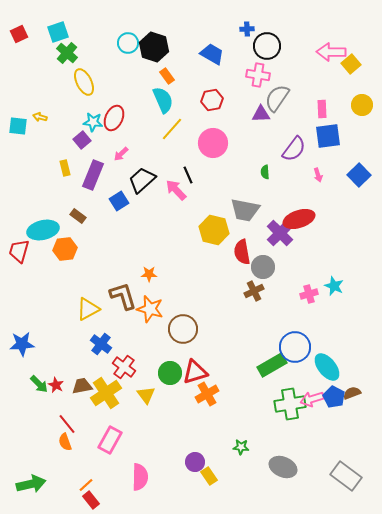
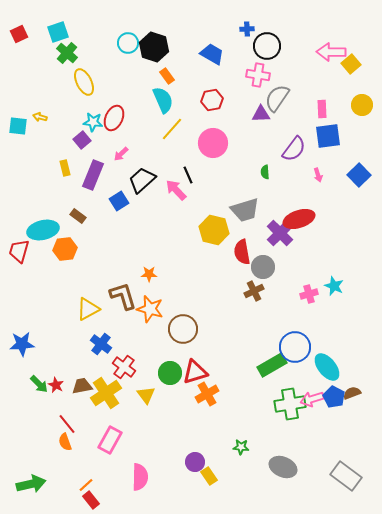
gray trapezoid at (245, 210): rotated 28 degrees counterclockwise
